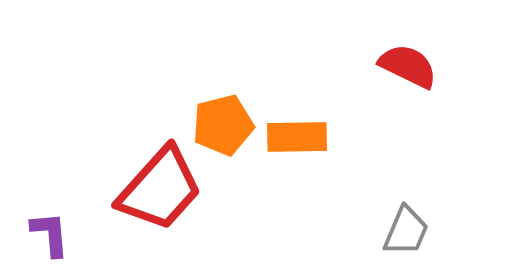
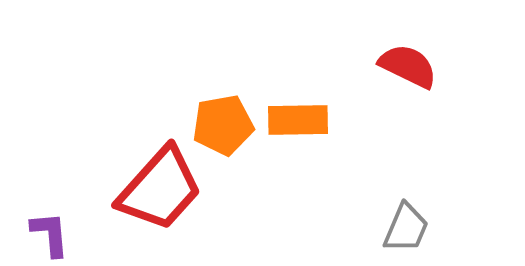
orange pentagon: rotated 4 degrees clockwise
orange rectangle: moved 1 px right, 17 px up
gray trapezoid: moved 3 px up
